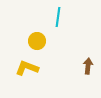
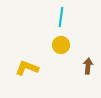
cyan line: moved 3 px right
yellow circle: moved 24 px right, 4 px down
